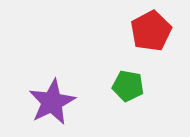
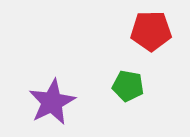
red pentagon: rotated 27 degrees clockwise
